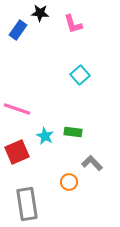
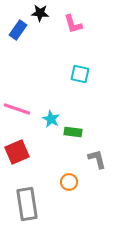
cyan square: moved 1 px up; rotated 36 degrees counterclockwise
cyan star: moved 6 px right, 17 px up
gray L-shape: moved 5 px right, 4 px up; rotated 30 degrees clockwise
